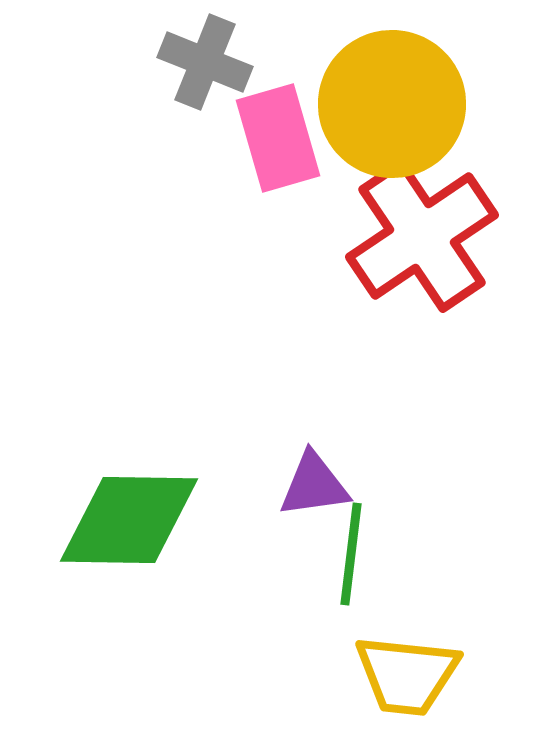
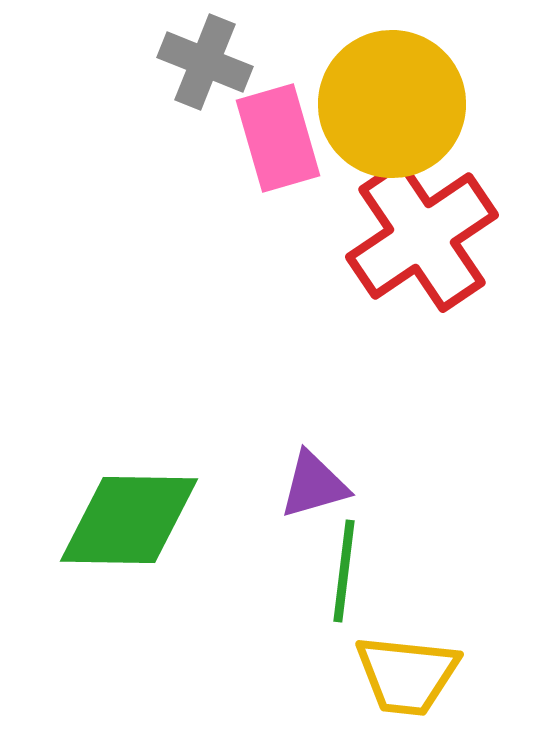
purple triangle: rotated 8 degrees counterclockwise
green line: moved 7 px left, 17 px down
